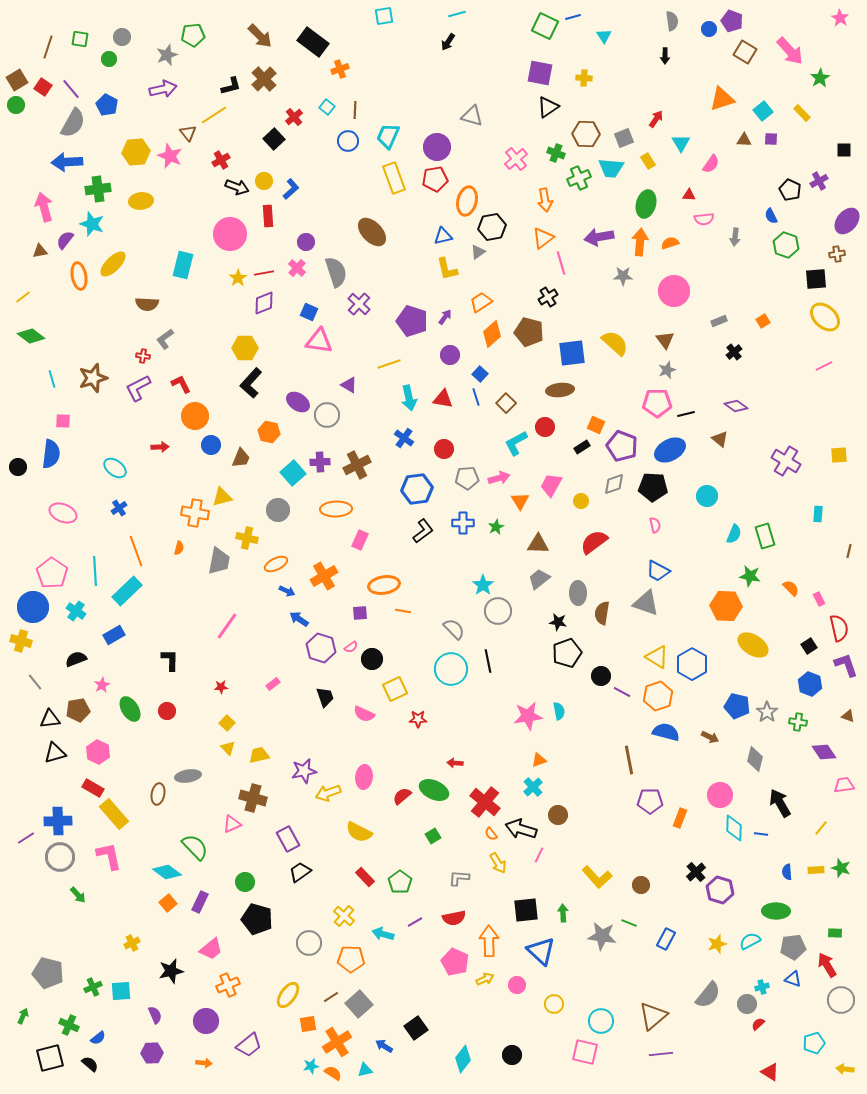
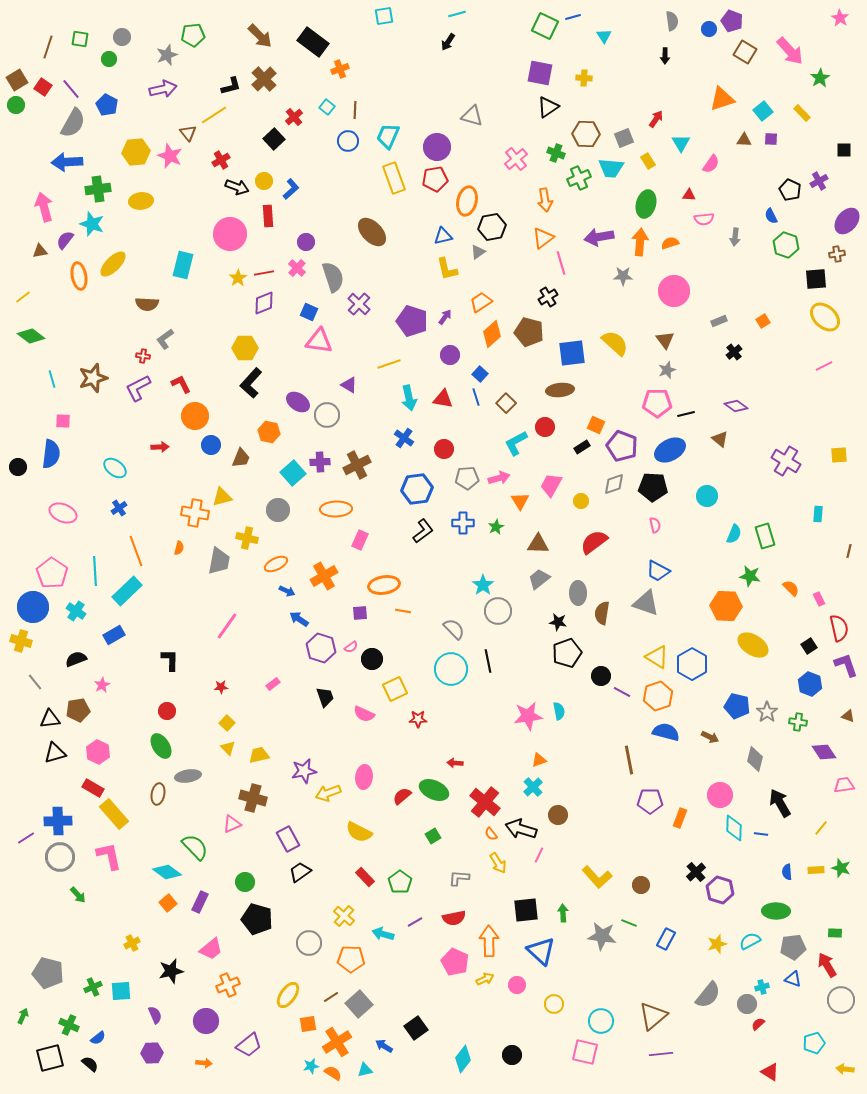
gray semicircle at (336, 272): moved 3 px left, 5 px down
green ellipse at (130, 709): moved 31 px right, 37 px down
